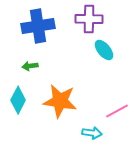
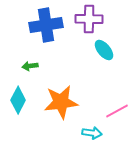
blue cross: moved 8 px right, 1 px up
orange star: moved 1 px right, 1 px down; rotated 16 degrees counterclockwise
